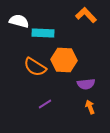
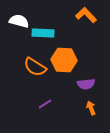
orange arrow: moved 1 px right, 1 px down
